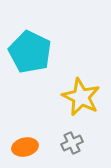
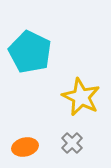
gray cross: rotated 20 degrees counterclockwise
